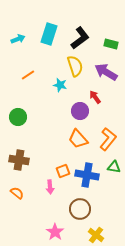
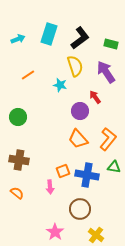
purple arrow: rotated 25 degrees clockwise
